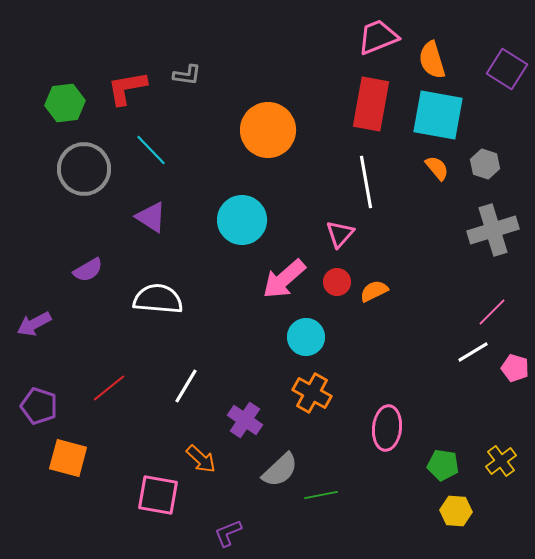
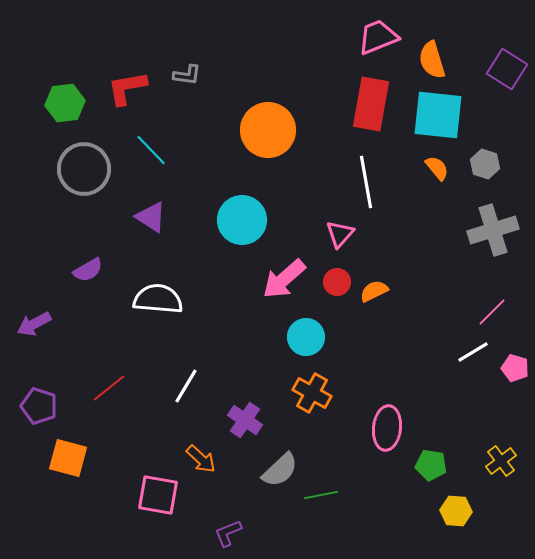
cyan square at (438, 115): rotated 4 degrees counterclockwise
green pentagon at (443, 465): moved 12 px left
